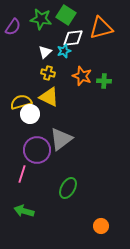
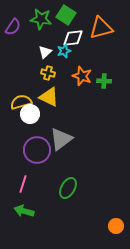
pink line: moved 1 px right, 10 px down
orange circle: moved 15 px right
